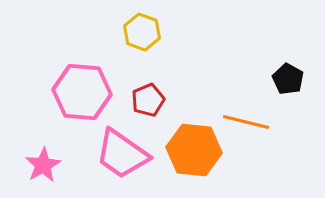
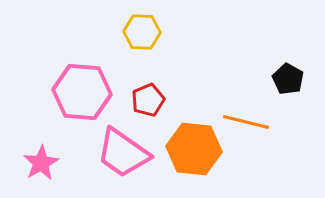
yellow hexagon: rotated 18 degrees counterclockwise
orange hexagon: moved 1 px up
pink trapezoid: moved 1 px right, 1 px up
pink star: moved 2 px left, 2 px up
